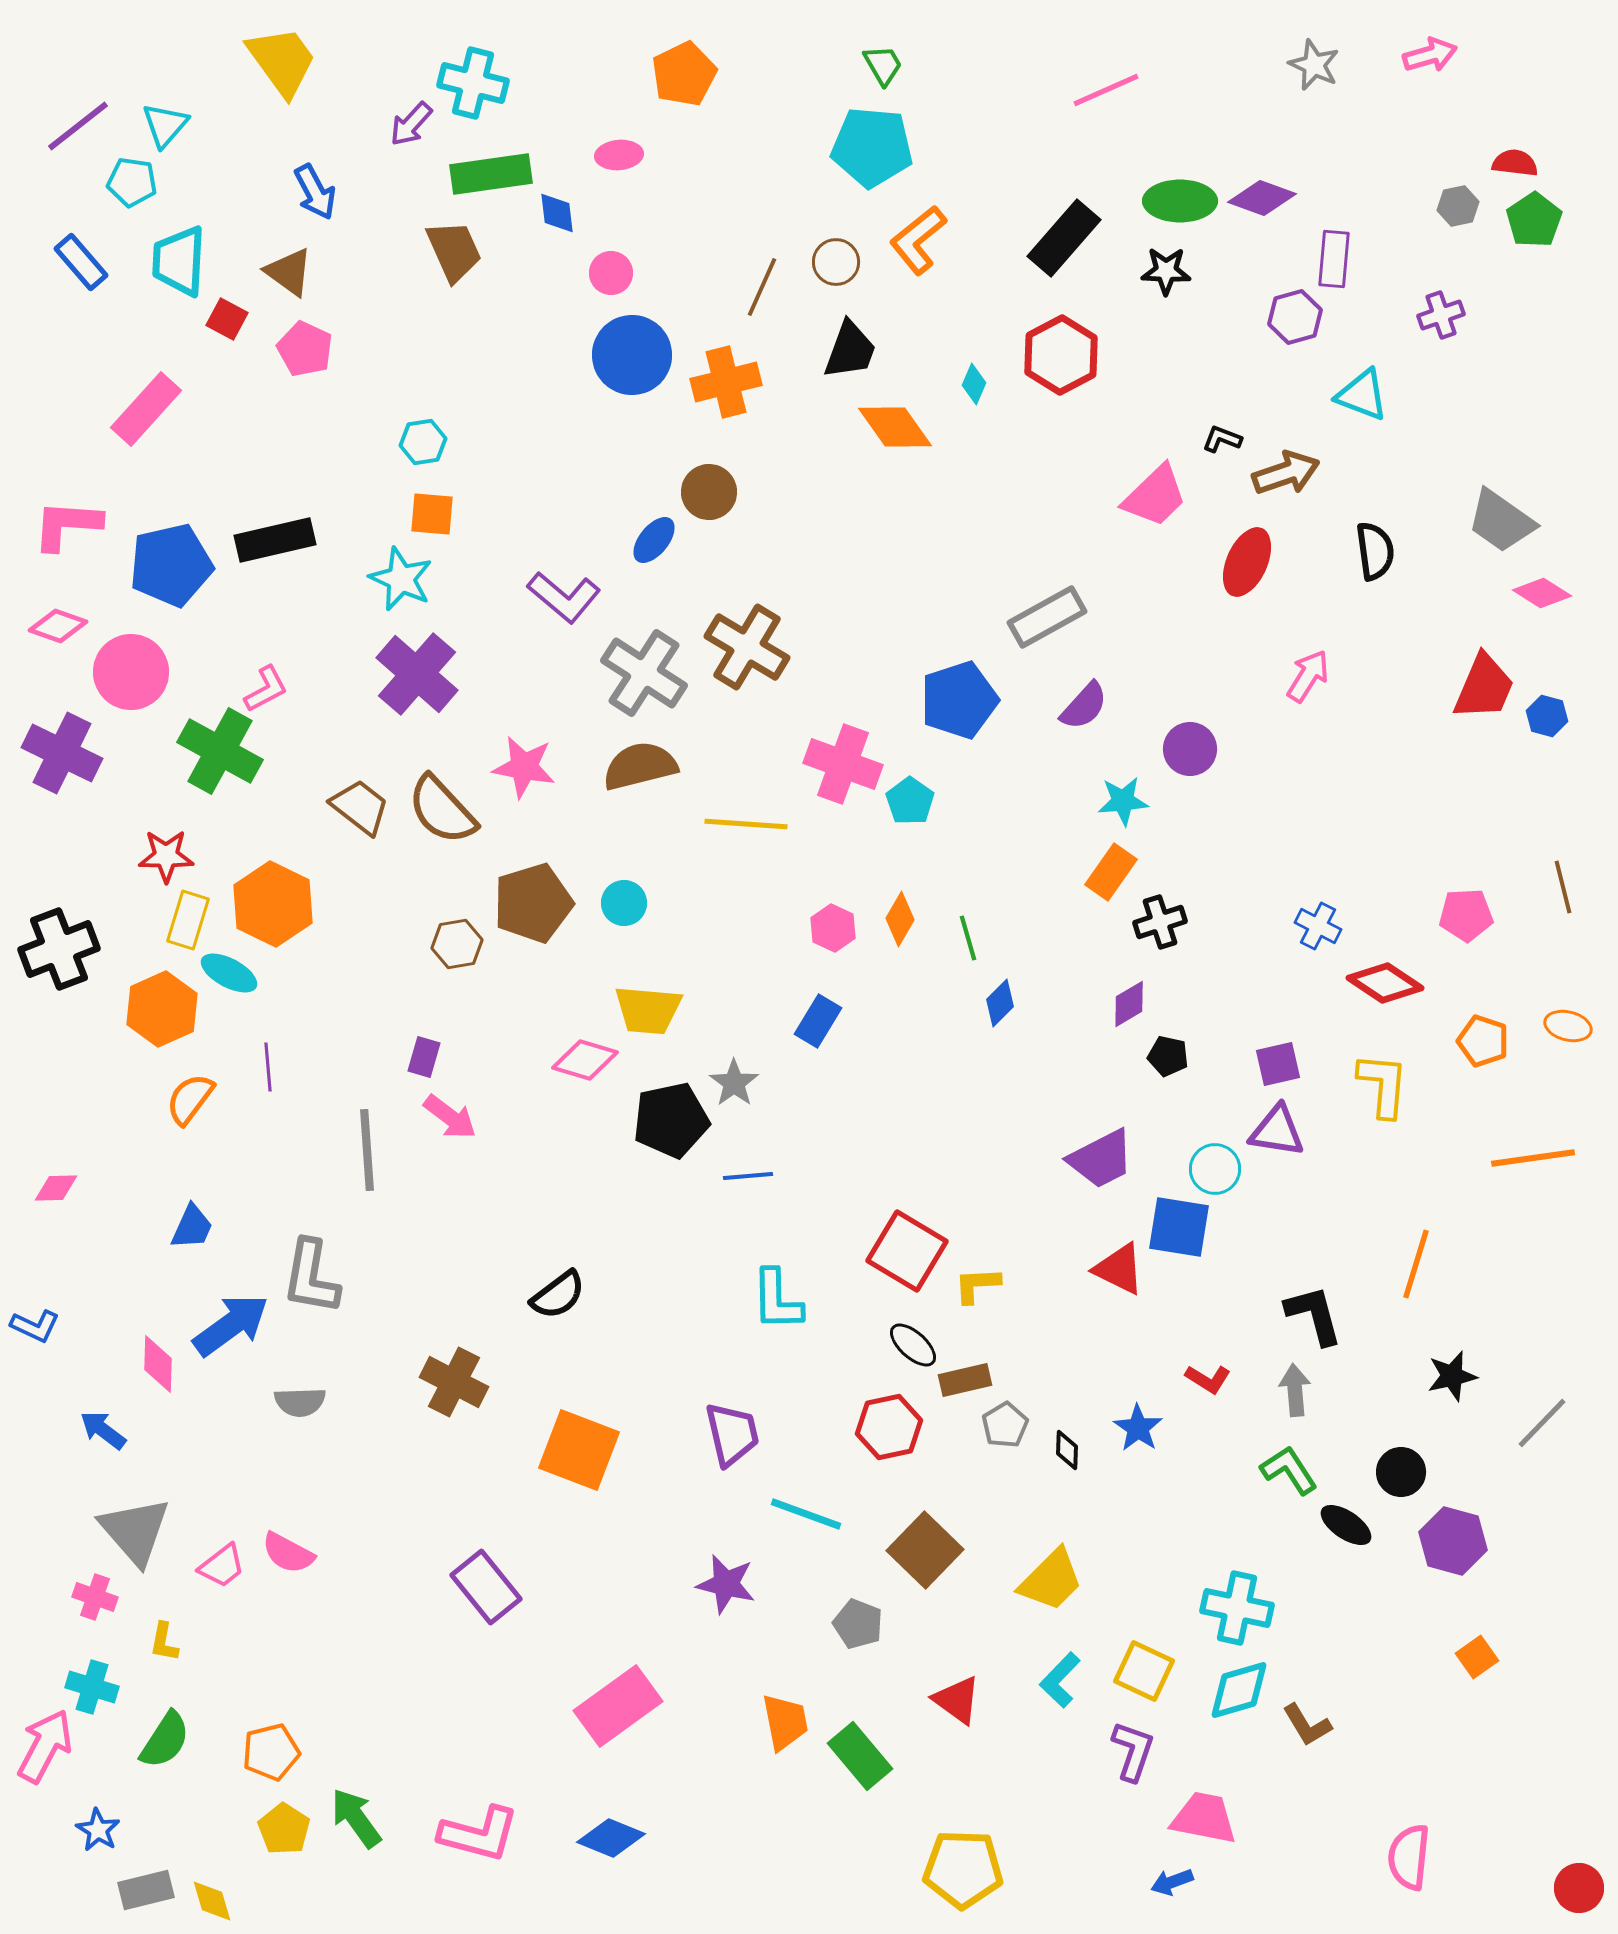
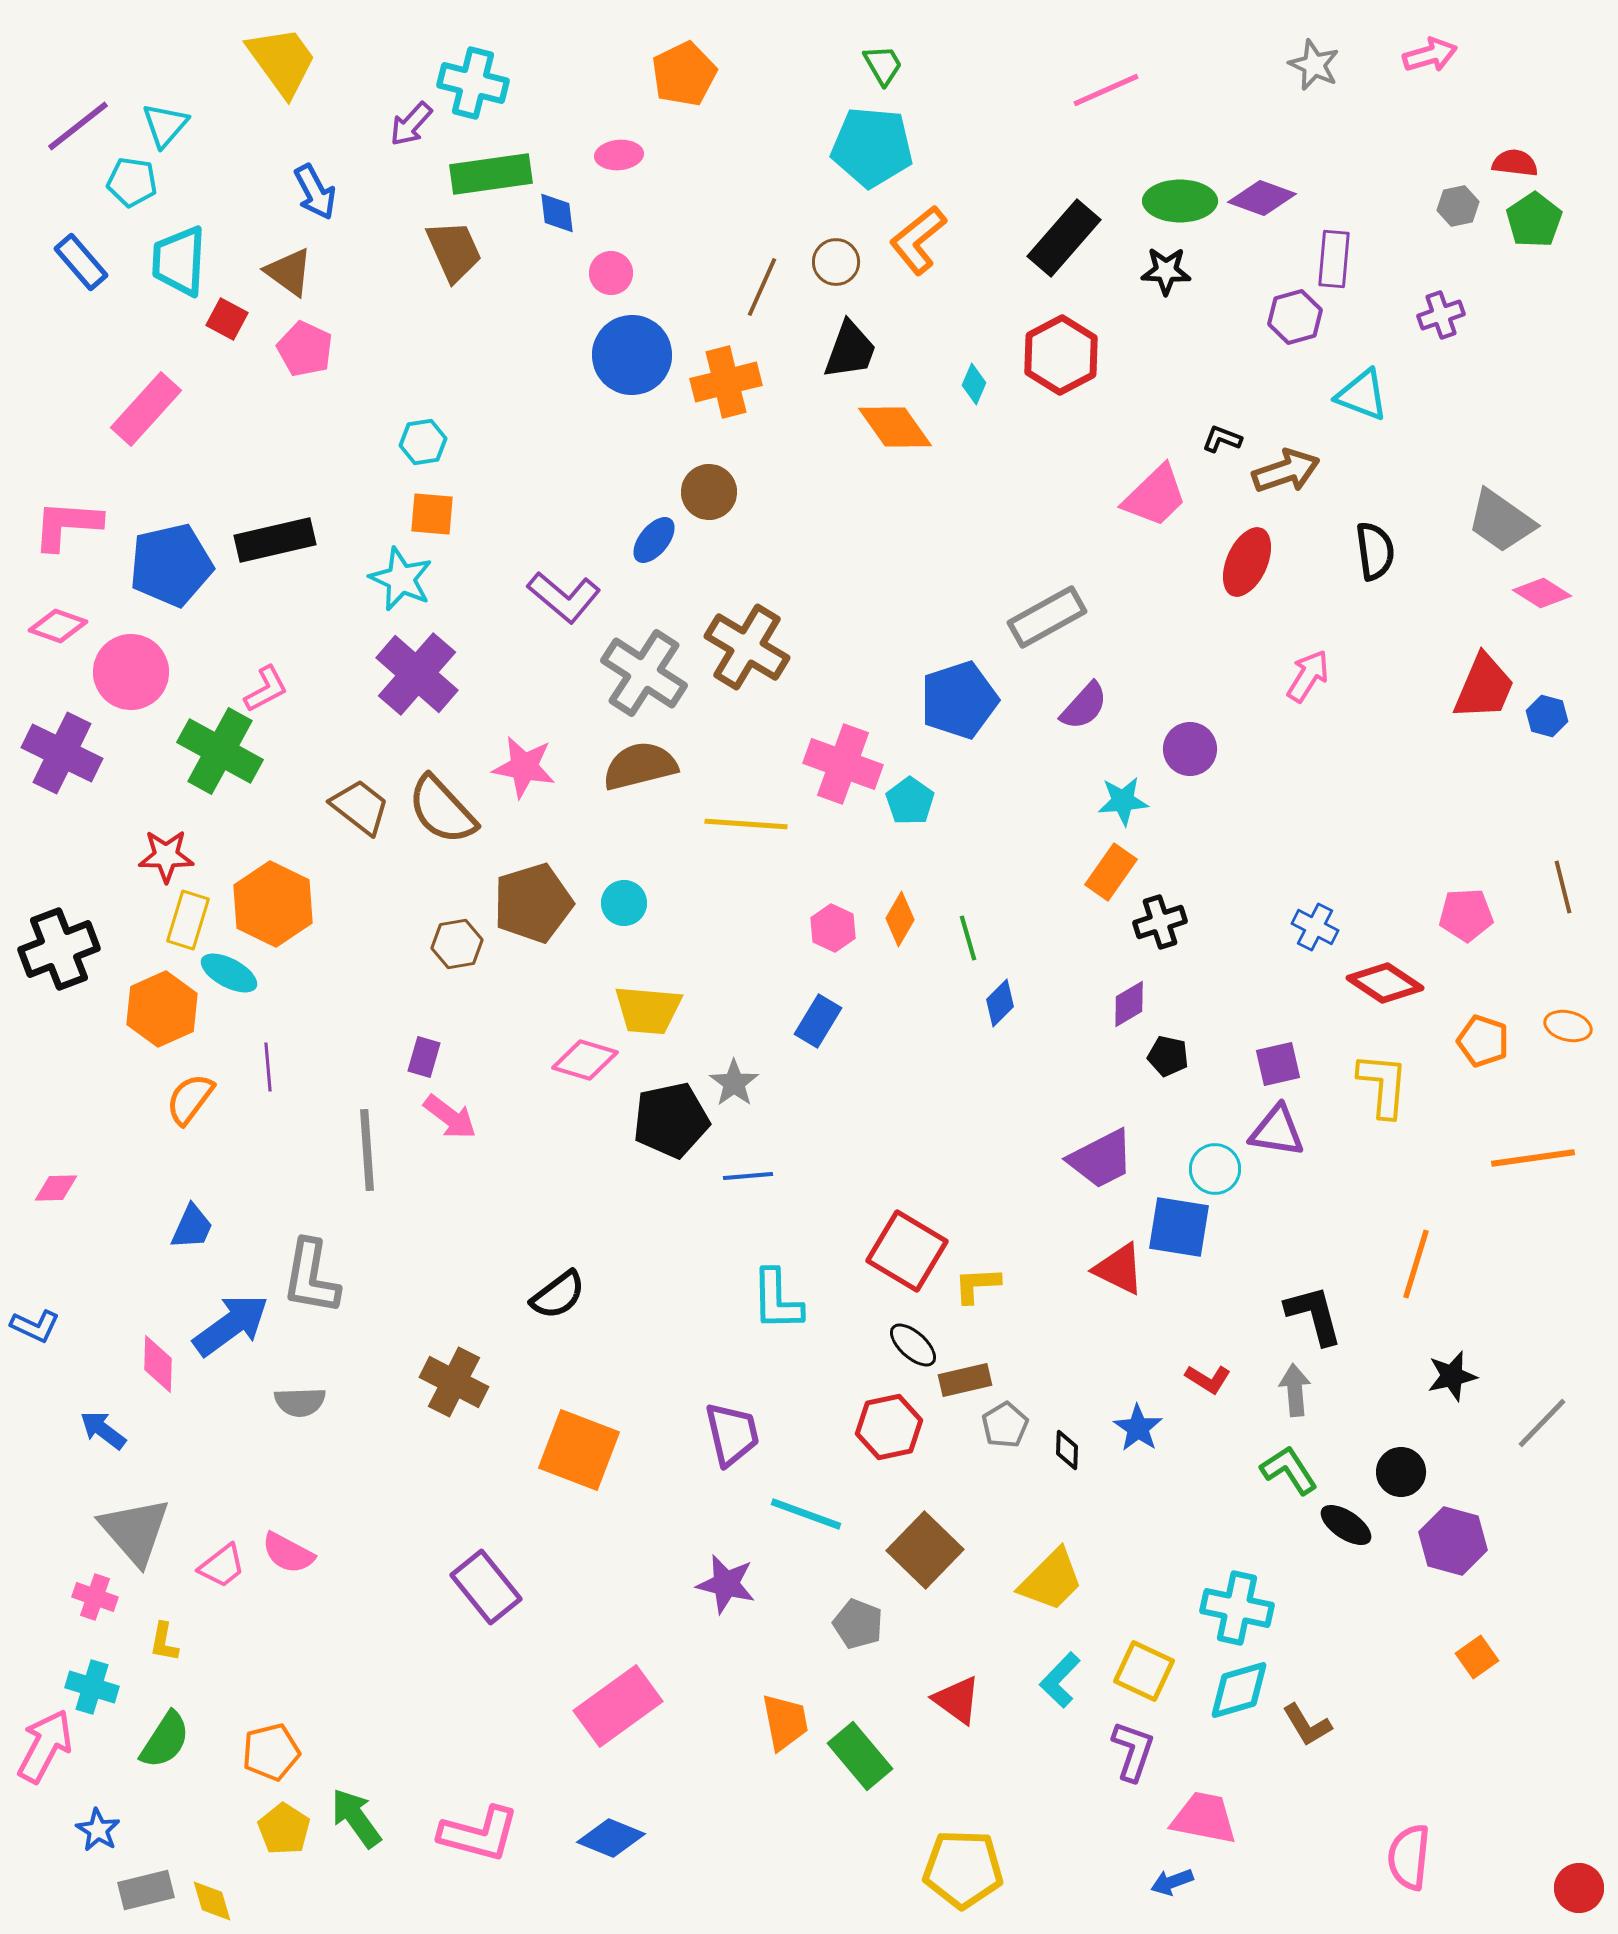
brown arrow at (1286, 473): moved 2 px up
blue cross at (1318, 926): moved 3 px left, 1 px down
